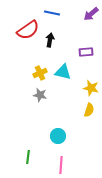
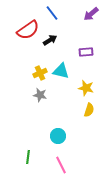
blue line: rotated 42 degrees clockwise
black arrow: rotated 48 degrees clockwise
cyan triangle: moved 2 px left, 1 px up
yellow star: moved 5 px left
pink line: rotated 30 degrees counterclockwise
